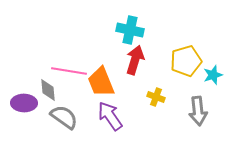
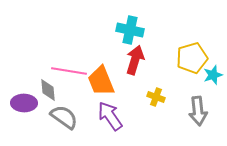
yellow pentagon: moved 6 px right, 3 px up
orange trapezoid: moved 1 px up
